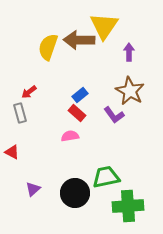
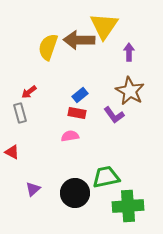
red rectangle: rotated 30 degrees counterclockwise
